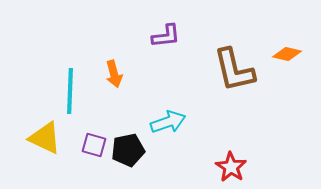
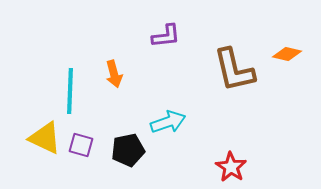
purple square: moved 13 px left
